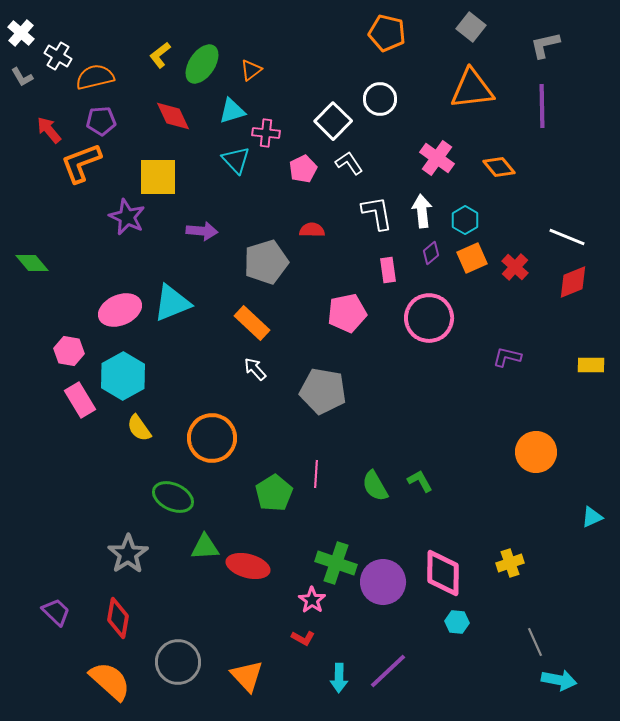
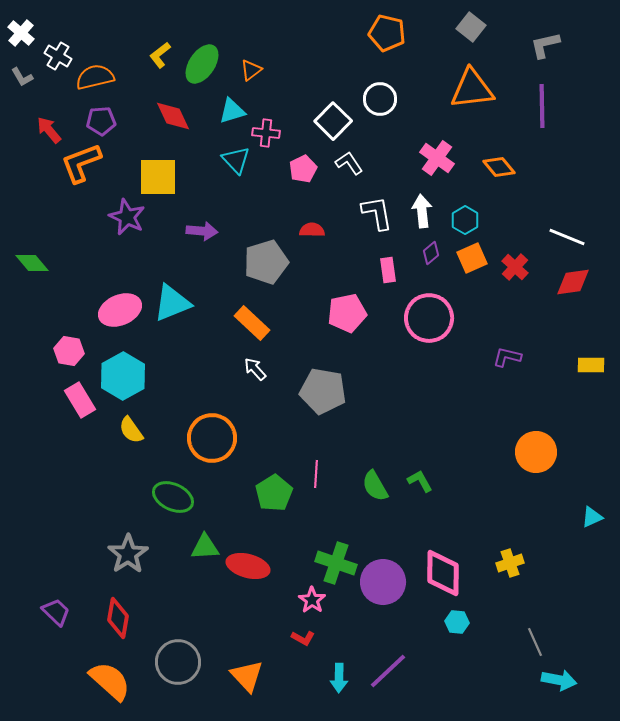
red diamond at (573, 282): rotated 15 degrees clockwise
yellow semicircle at (139, 428): moved 8 px left, 2 px down
